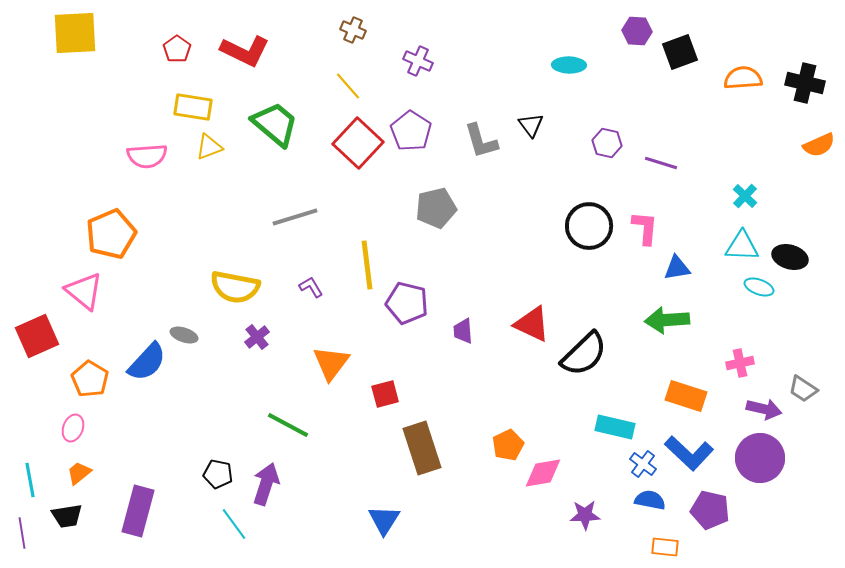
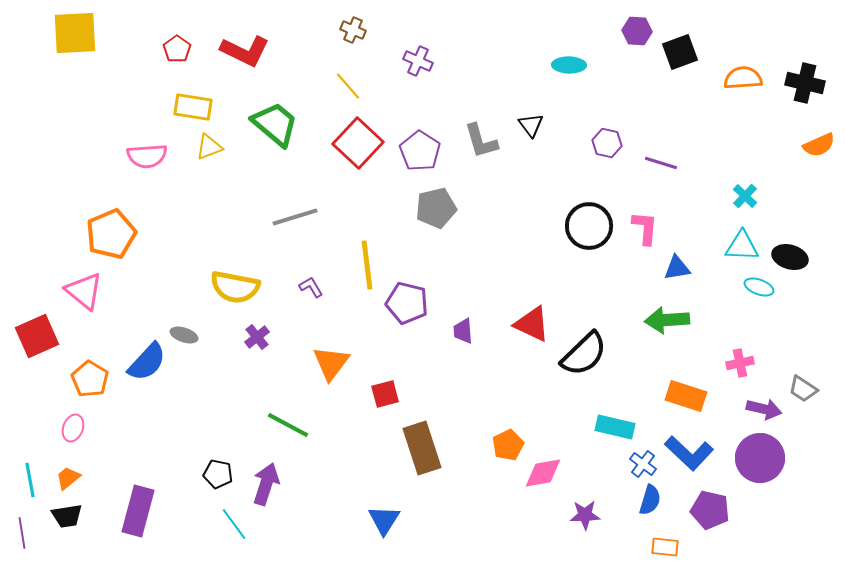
purple pentagon at (411, 131): moved 9 px right, 20 px down
orange trapezoid at (79, 473): moved 11 px left, 5 px down
blue semicircle at (650, 500): rotated 96 degrees clockwise
